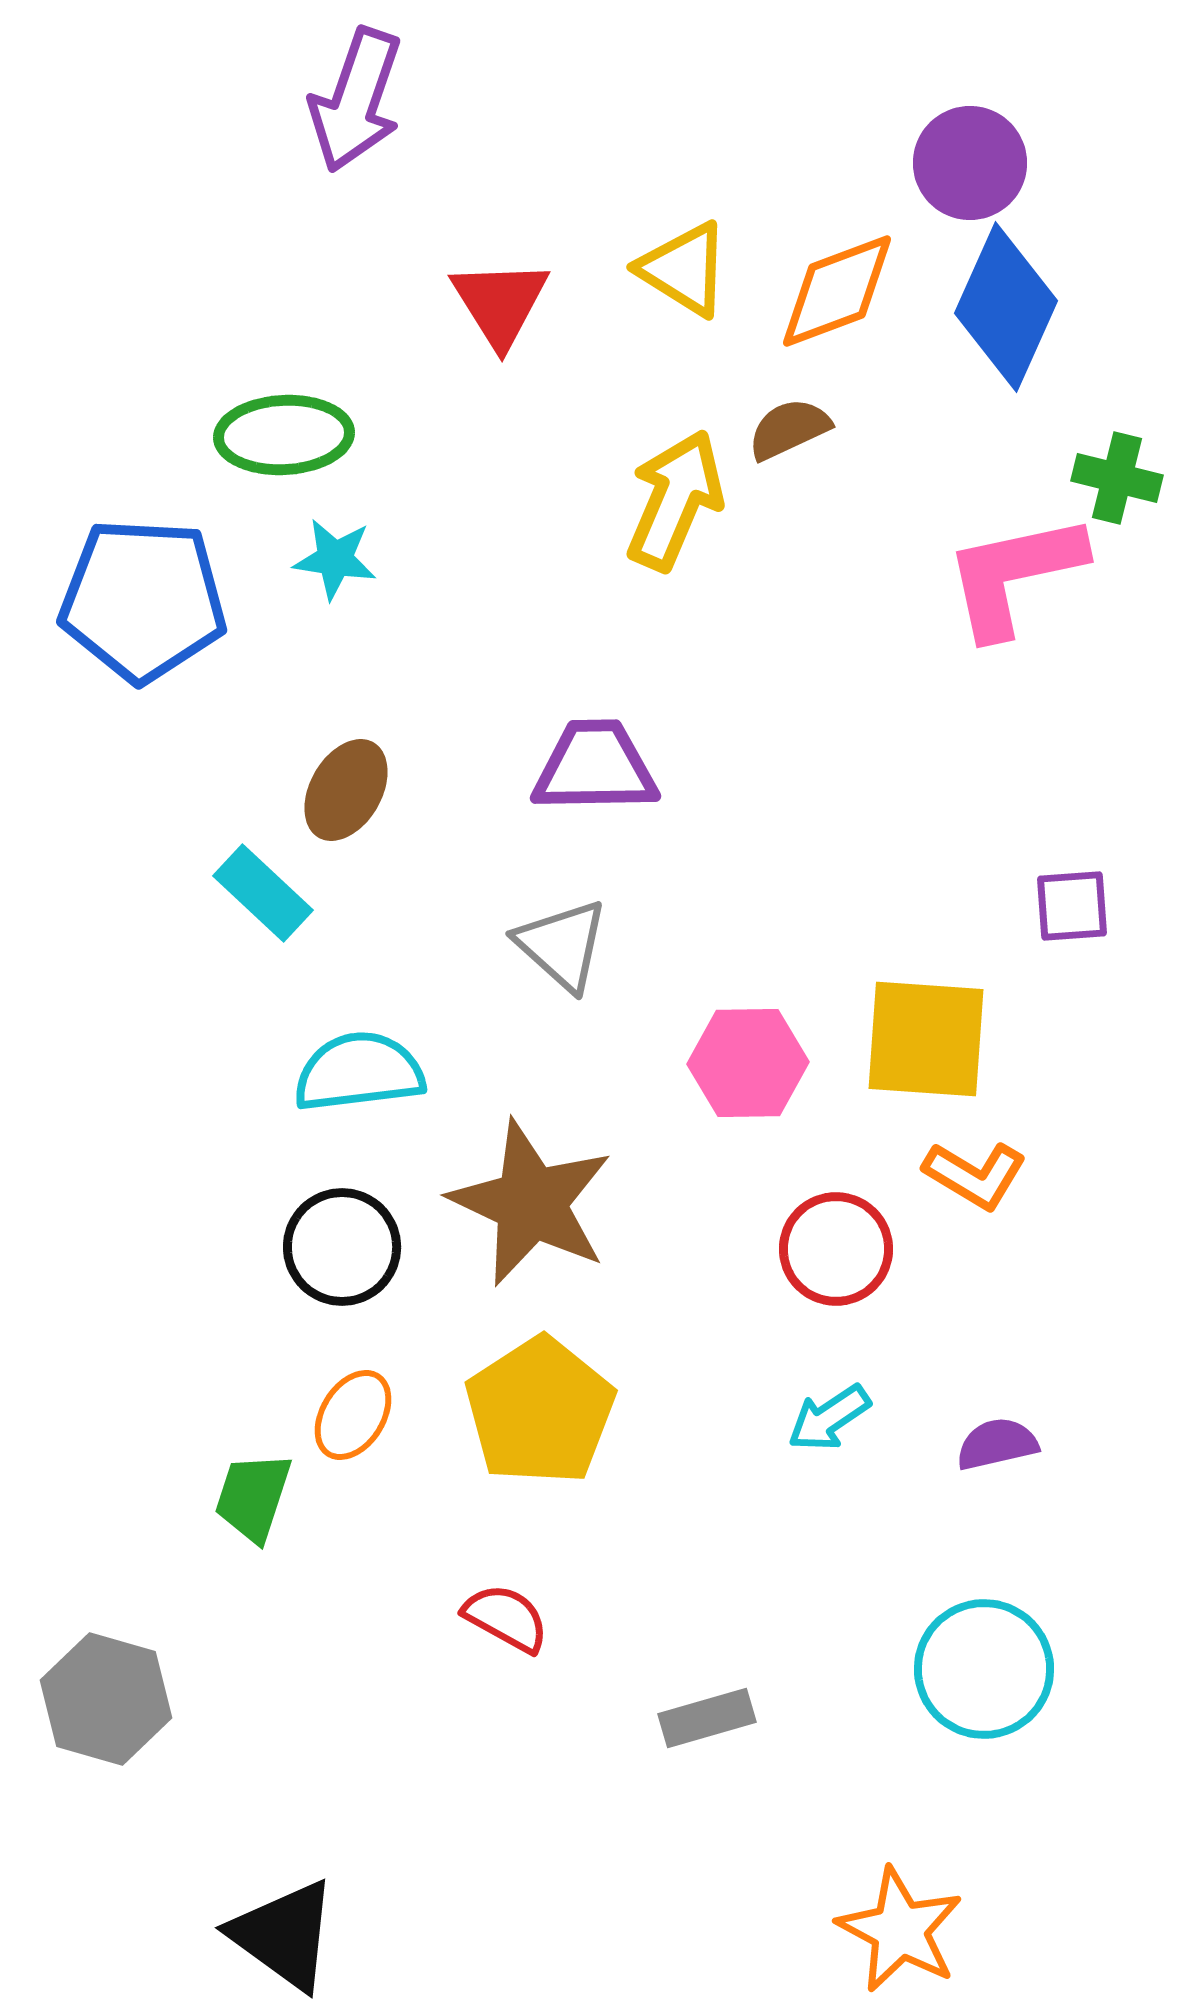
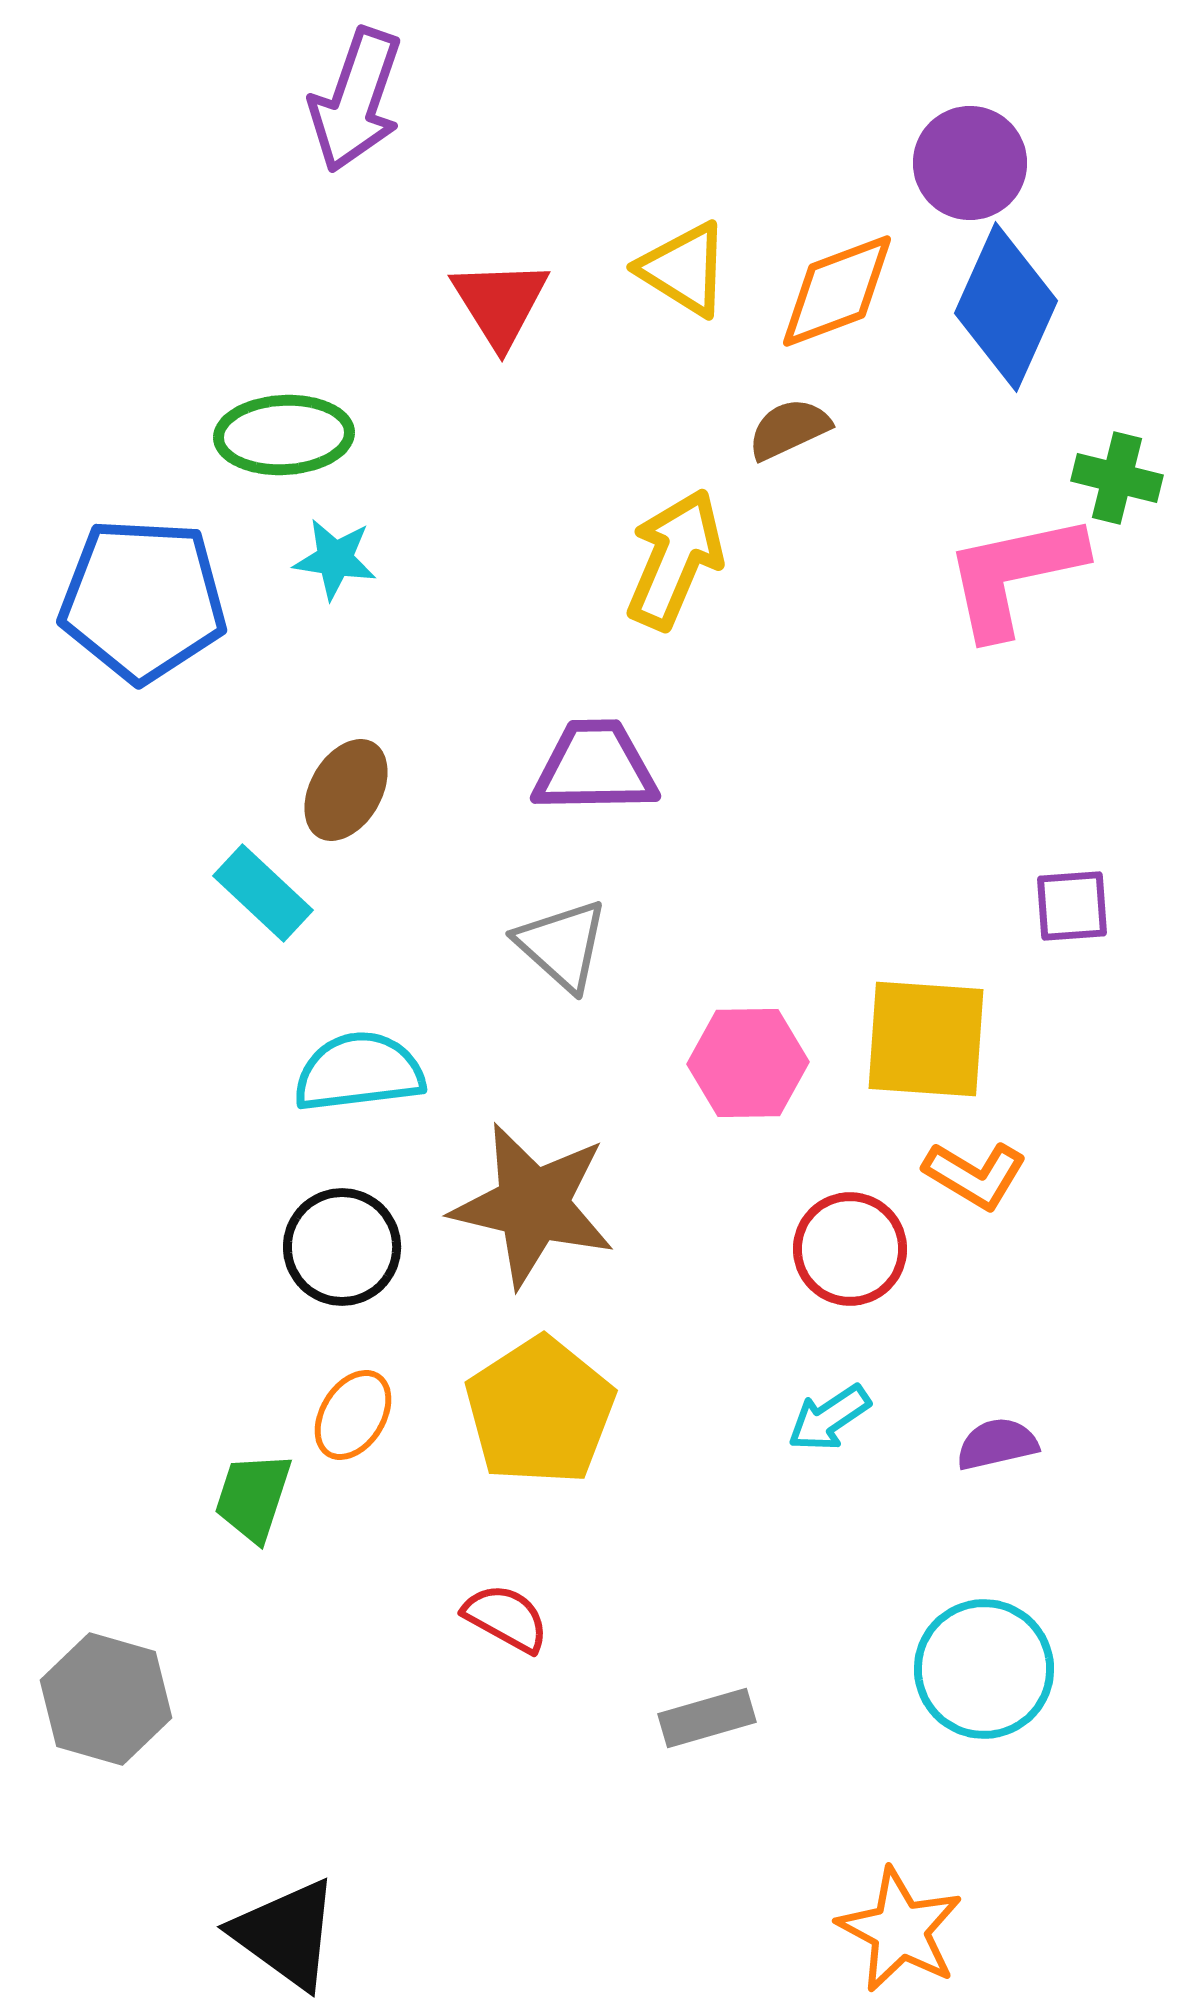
yellow arrow: moved 59 px down
brown star: moved 2 px right, 2 px down; rotated 12 degrees counterclockwise
red circle: moved 14 px right
black triangle: moved 2 px right, 1 px up
